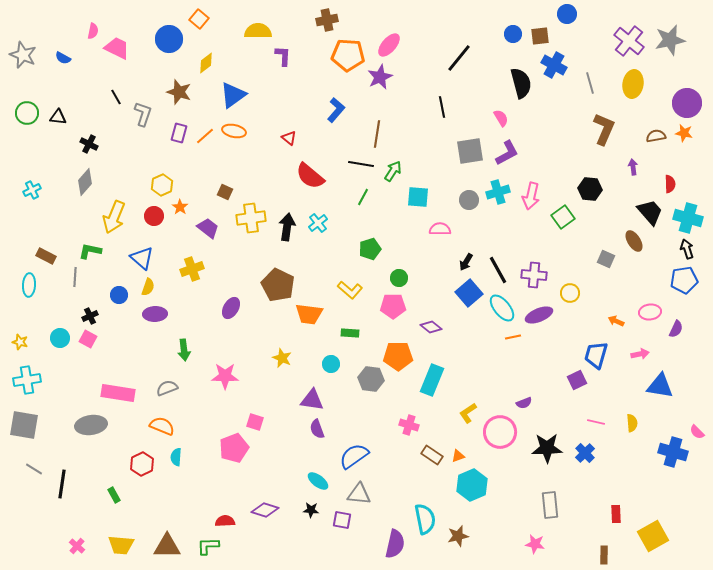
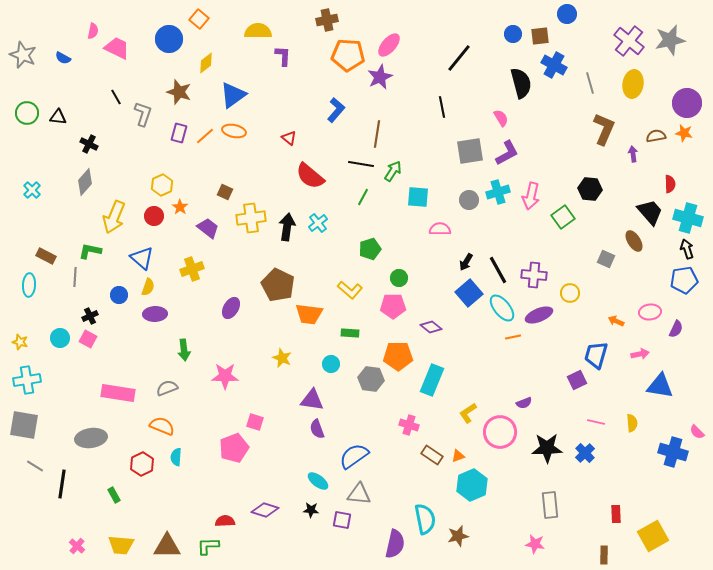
purple arrow at (633, 167): moved 13 px up
cyan cross at (32, 190): rotated 18 degrees counterclockwise
gray ellipse at (91, 425): moved 13 px down
gray line at (34, 469): moved 1 px right, 3 px up
